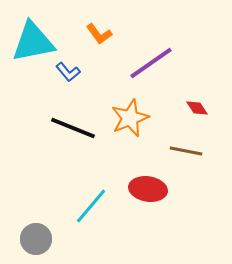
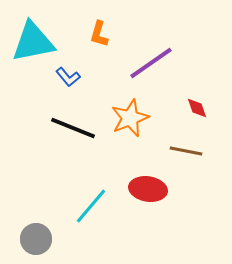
orange L-shape: rotated 52 degrees clockwise
blue L-shape: moved 5 px down
red diamond: rotated 15 degrees clockwise
